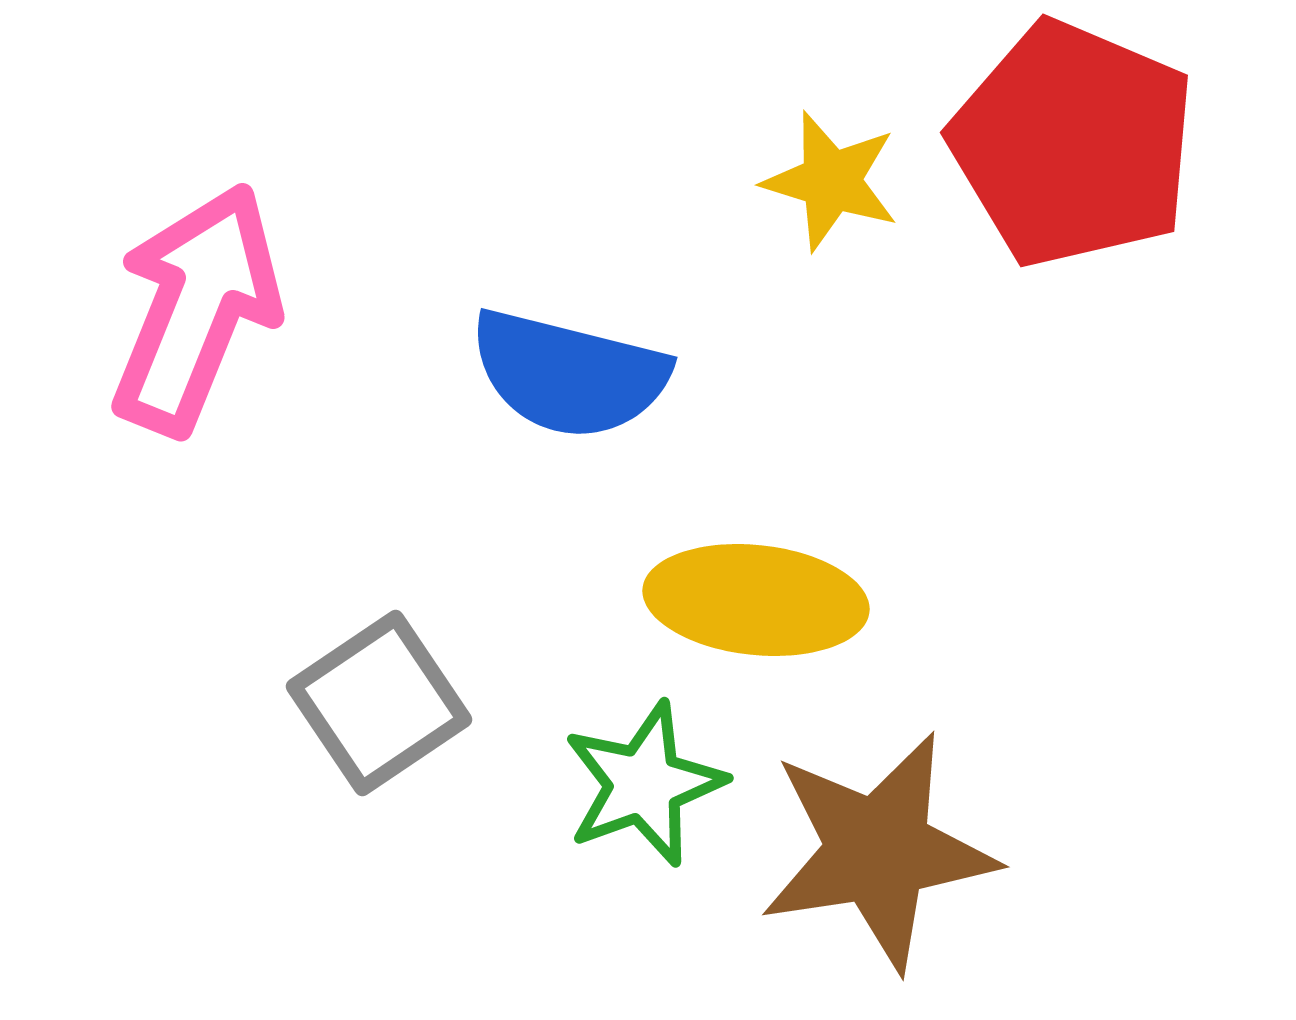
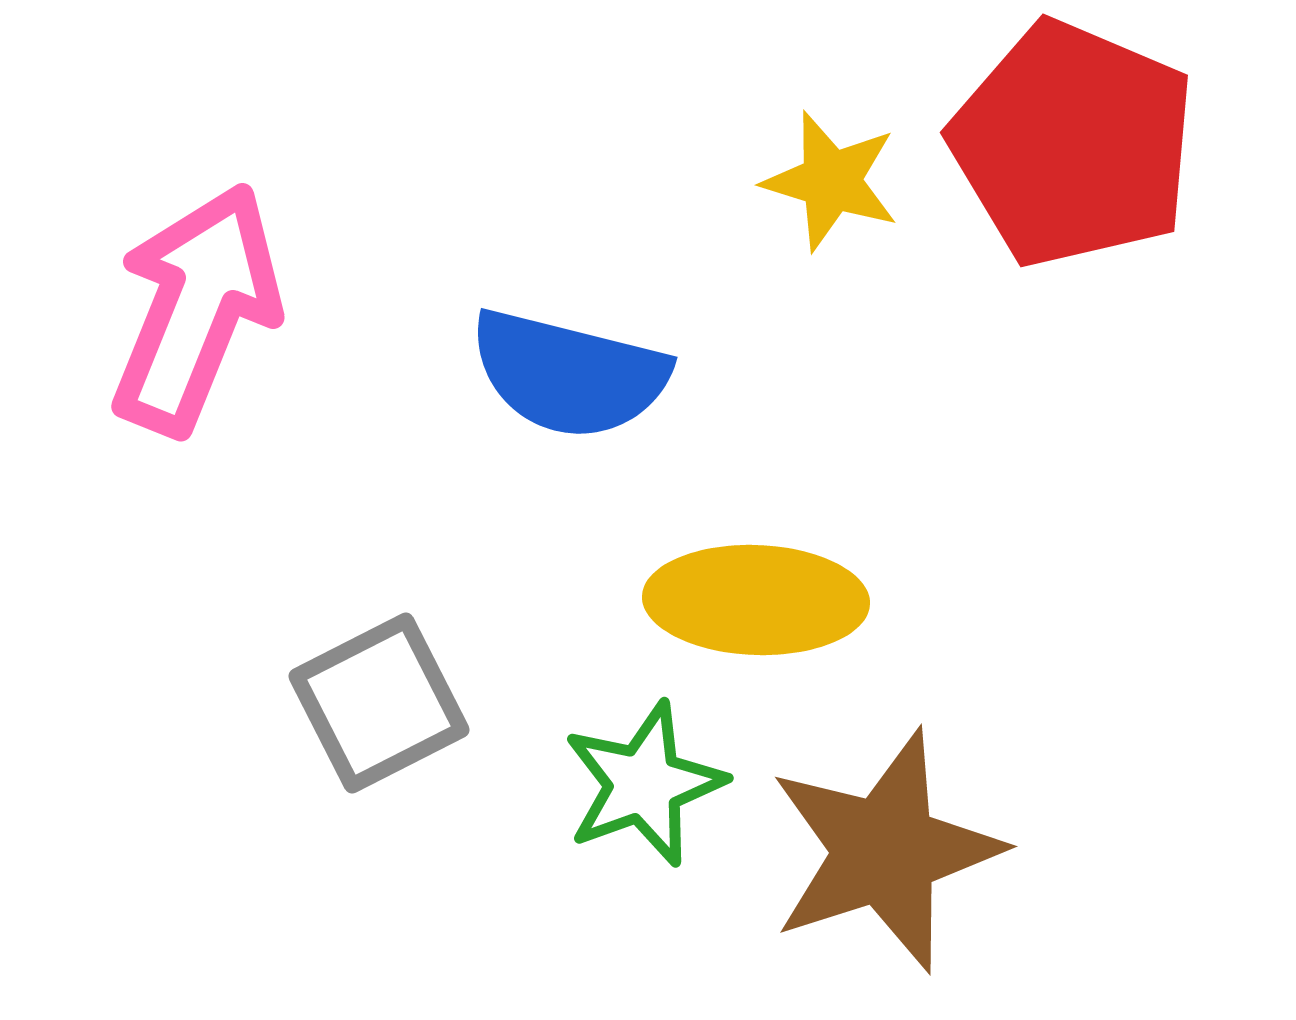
yellow ellipse: rotated 4 degrees counterclockwise
gray square: rotated 7 degrees clockwise
brown star: moved 7 px right; rotated 9 degrees counterclockwise
